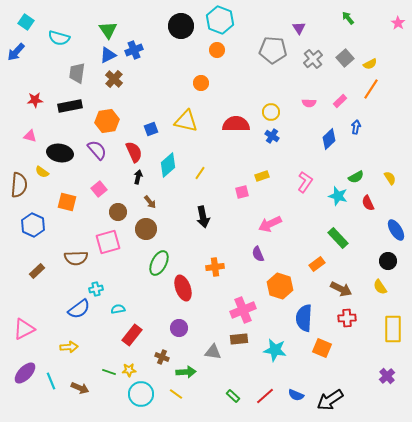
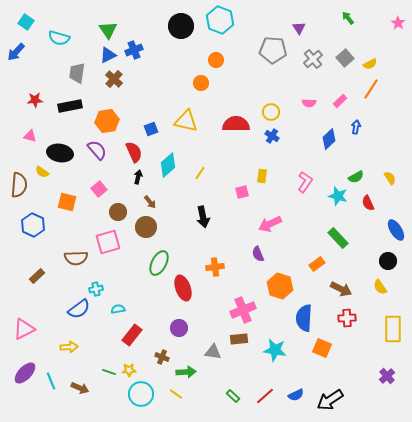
orange circle at (217, 50): moved 1 px left, 10 px down
yellow rectangle at (262, 176): rotated 64 degrees counterclockwise
brown circle at (146, 229): moved 2 px up
brown rectangle at (37, 271): moved 5 px down
blue semicircle at (296, 395): rotated 49 degrees counterclockwise
